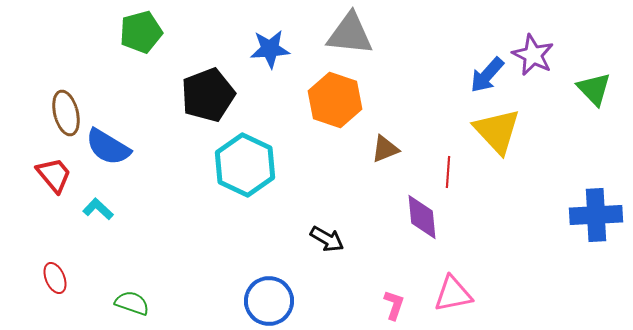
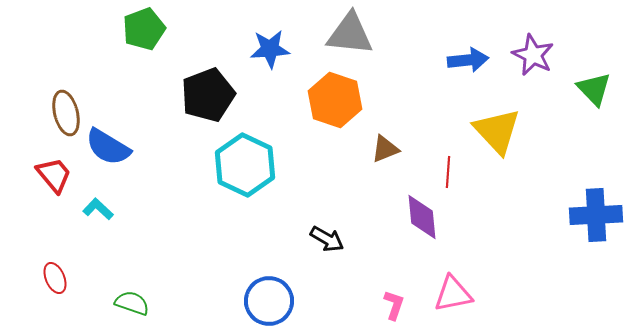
green pentagon: moved 3 px right, 3 px up; rotated 6 degrees counterclockwise
blue arrow: moved 19 px left, 15 px up; rotated 138 degrees counterclockwise
